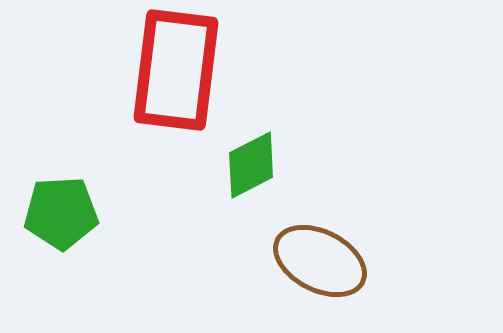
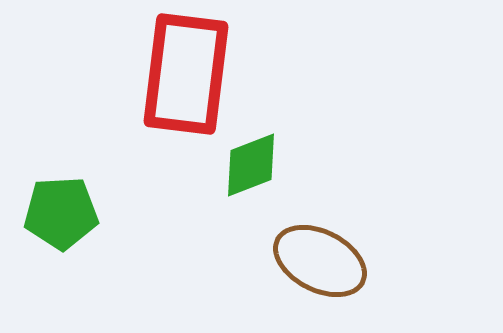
red rectangle: moved 10 px right, 4 px down
green diamond: rotated 6 degrees clockwise
